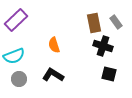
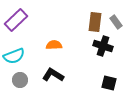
brown rectangle: moved 1 px right, 1 px up; rotated 18 degrees clockwise
orange semicircle: rotated 105 degrees clockwise
black square: moved 9 px down
gray circle: moved 1 px right, 1 px down
